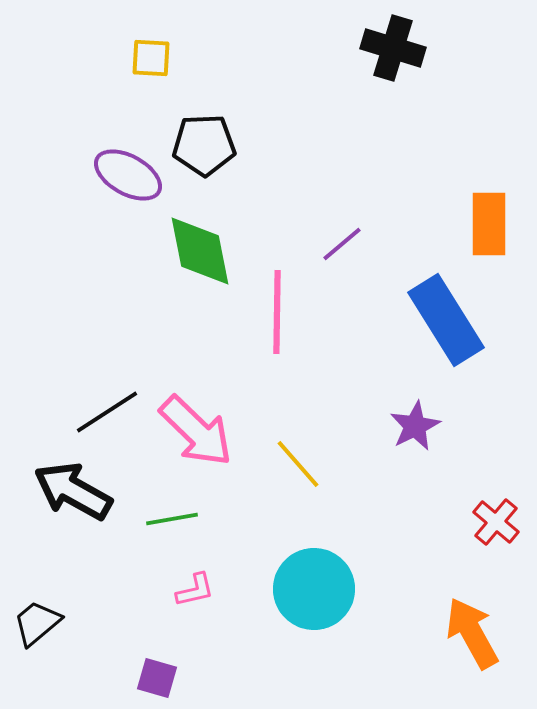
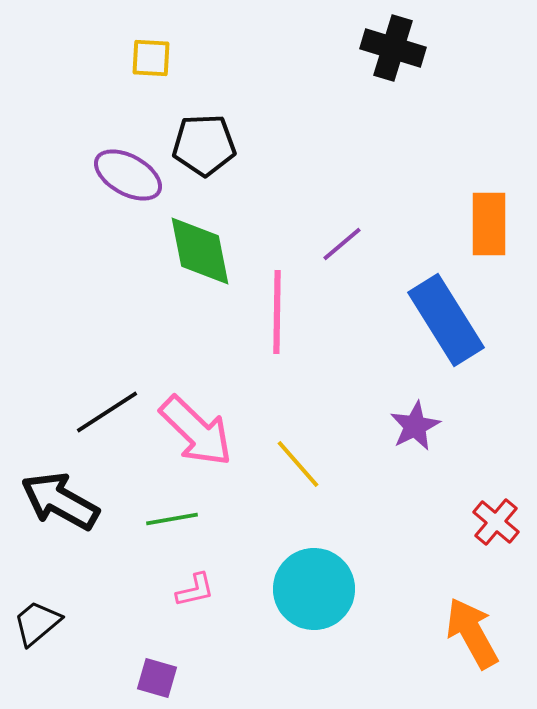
black arrow: moved 13 px left, 10 px down
